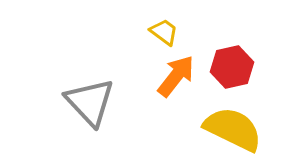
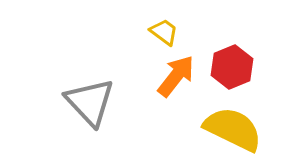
red hexagon: rotated 9 degrees counterclockwise
